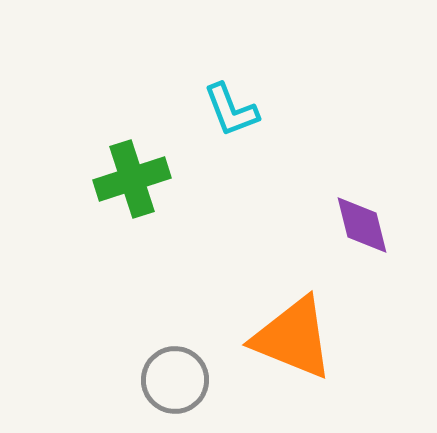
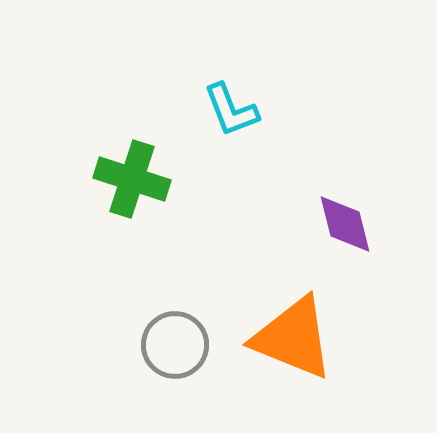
green cross: rotated 36 degrees clockwise
purple diamond: moved 17 px left, 1 px up
gray circle: moved 35 px up
